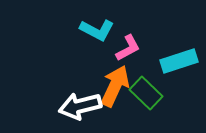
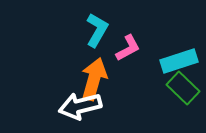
cyan L-shape: rotated 88 degrees counterclockwise
orange arrow: moved 21 px left, 7 px up; rotated 9 degrees counterclockwise
green rectangle: moved 37 px right, 5 px up
